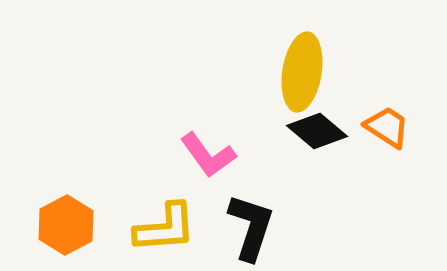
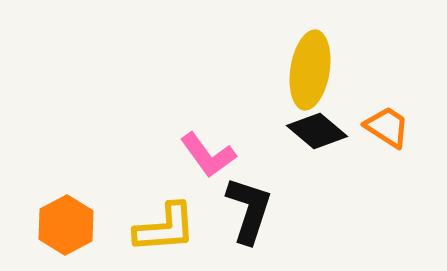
yellow ellipse: moved 8 px right, 2 px up
black L-shape: moved 2 px left, 17 px up
